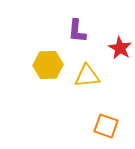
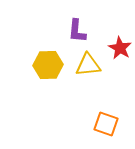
yellow triangle: moved 1 px right, 11 px up
orange square: moved 2 px up
